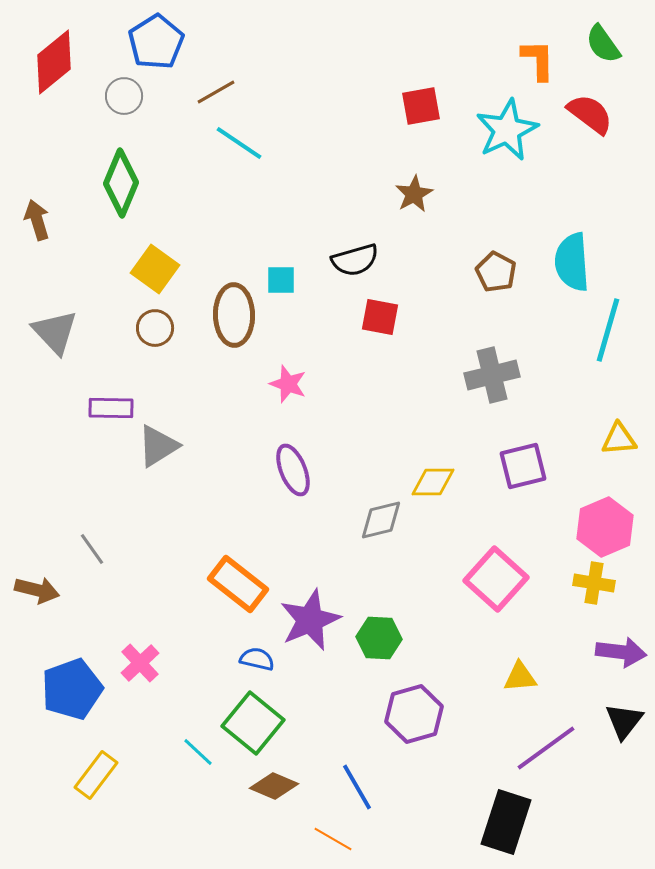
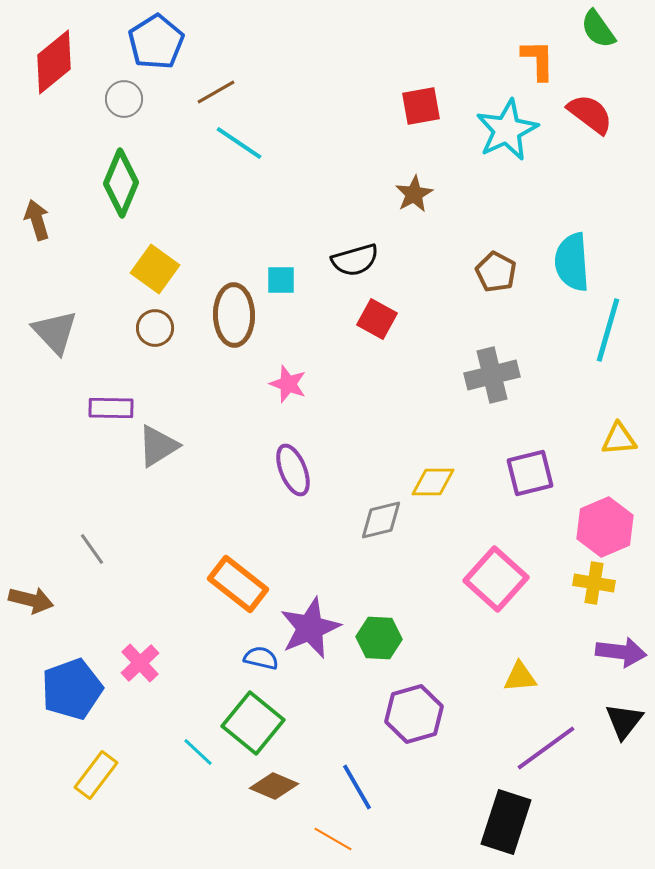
green semicircle at (603, 44): moved 5 px left, 15 px up
gray circle at (124, 96): moved 3 px down
red square at (380, 317): moved 3 px left, 2 px down; rotated 18 degrees clockwise
purple square at (523, 466): moved 7 px right, 7 px down
brown arrow at (37, 590): moved 6 px left, 10 px down
purple star at (310, 620): moved 8 px down
blue semicircle at (257, 659): moved 4 px right, 1 px up
